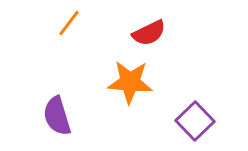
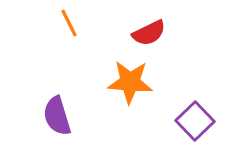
orange line: rotated 64 degrees counterclockwise
